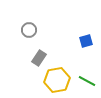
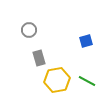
gray rectangle: rotated 49 degrees counterclockwise
